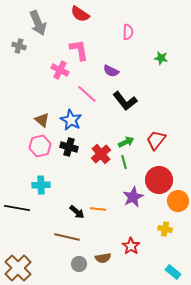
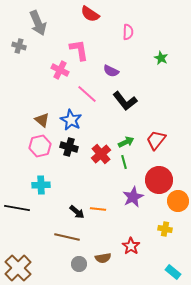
red semicircle: moved 10 px right
green star: rotated 16 degrees clockwise
